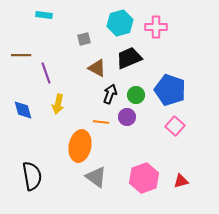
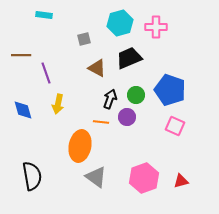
black arrow: moved 5 px down
pink square: rotated 18 degrees counterclockwise
